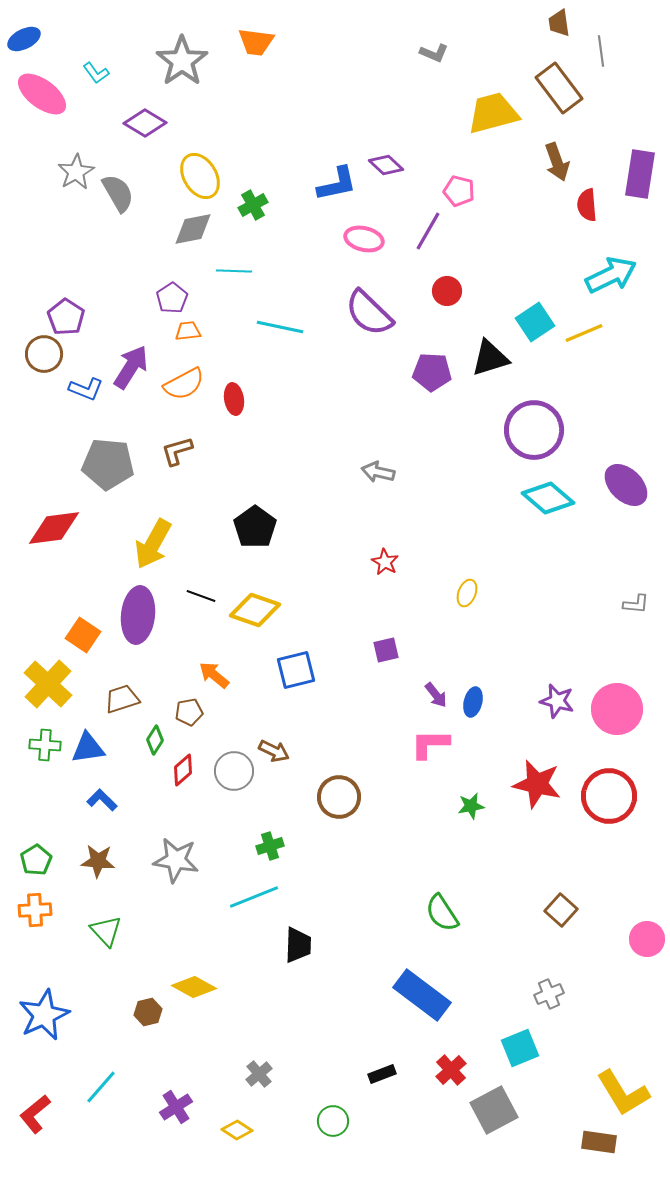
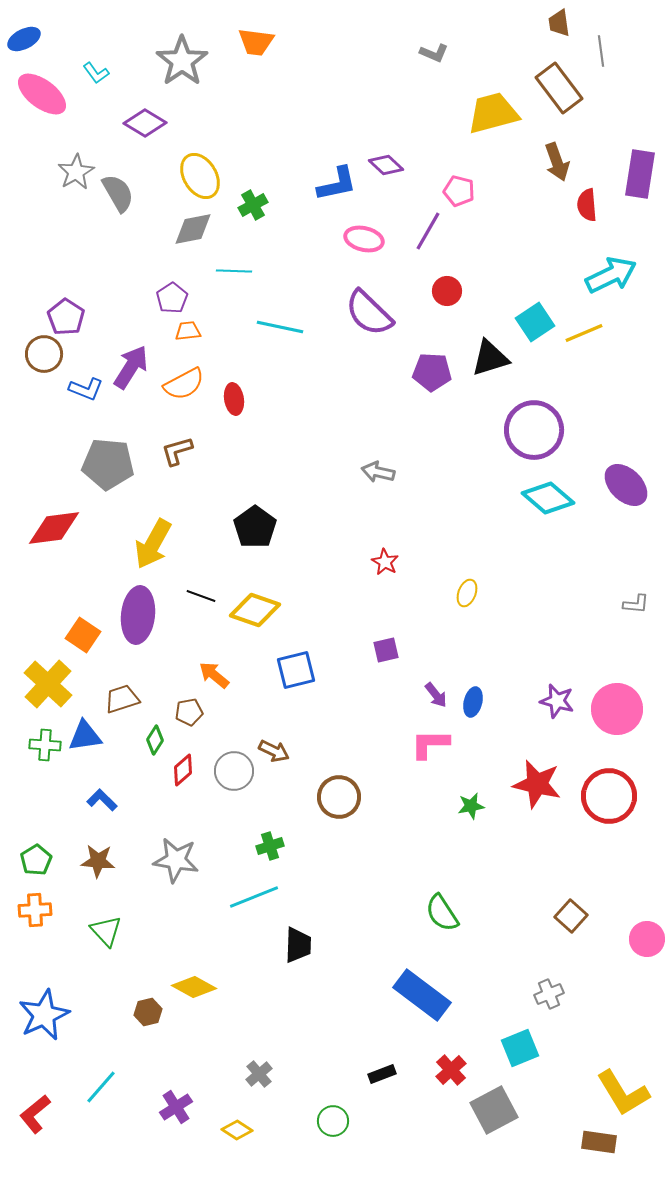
blue triangle at (88, 748): moved 3 px left, 12 px up
brown square at (561, 910): moved 10 px right, 6 px down
